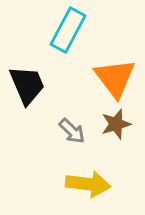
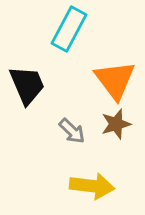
cyan rectangle: moved 1 px right, 1 px up
orange triangle: moved 2 px down
yellow arrow: moved 4 px right, 2 px down
